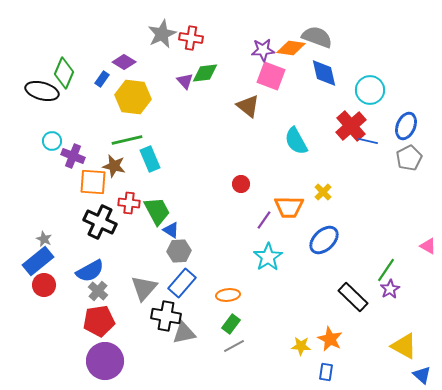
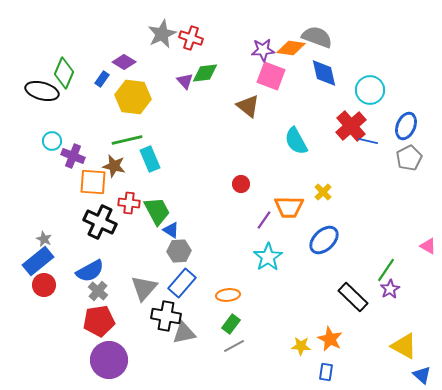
red cross at (191, 38): rotated 10 degrees clockwise
purple circle at (105, 361): moved 4 px right, 1 px up
